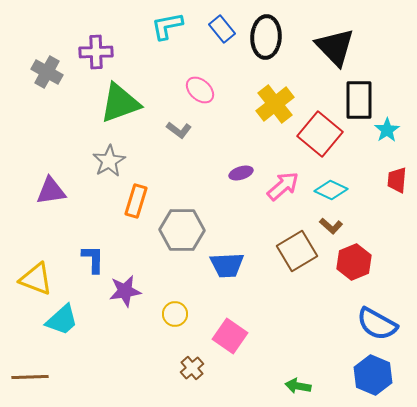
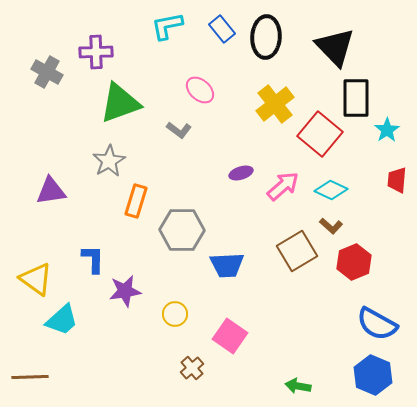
black rectangle: moved 3 px left, 2 px up
yellow triangle: rotated 15 degrees clockwise
